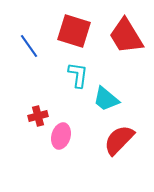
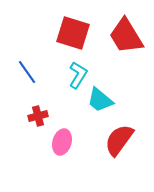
red square: moved 1 px left, 2 px down
blue line: moved 2 px left, 26 px down
cyan L-shape: rotated 24 degrees clockwise
cyan trapezoid: moved 6 px left, 1 px down
pink ellipse: moved 1 px right, 6 px down
red semicircle: rotated 8 degrees counterclockwise
